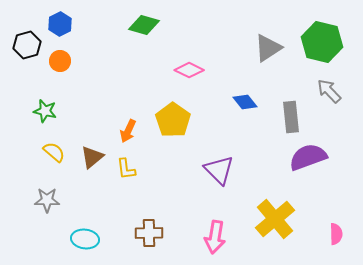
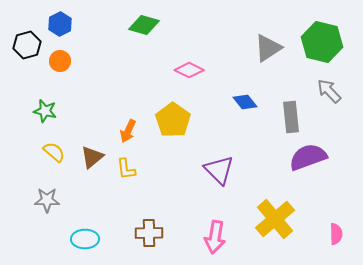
cyan ellipse: rotated 8 degrees counterclockwise
